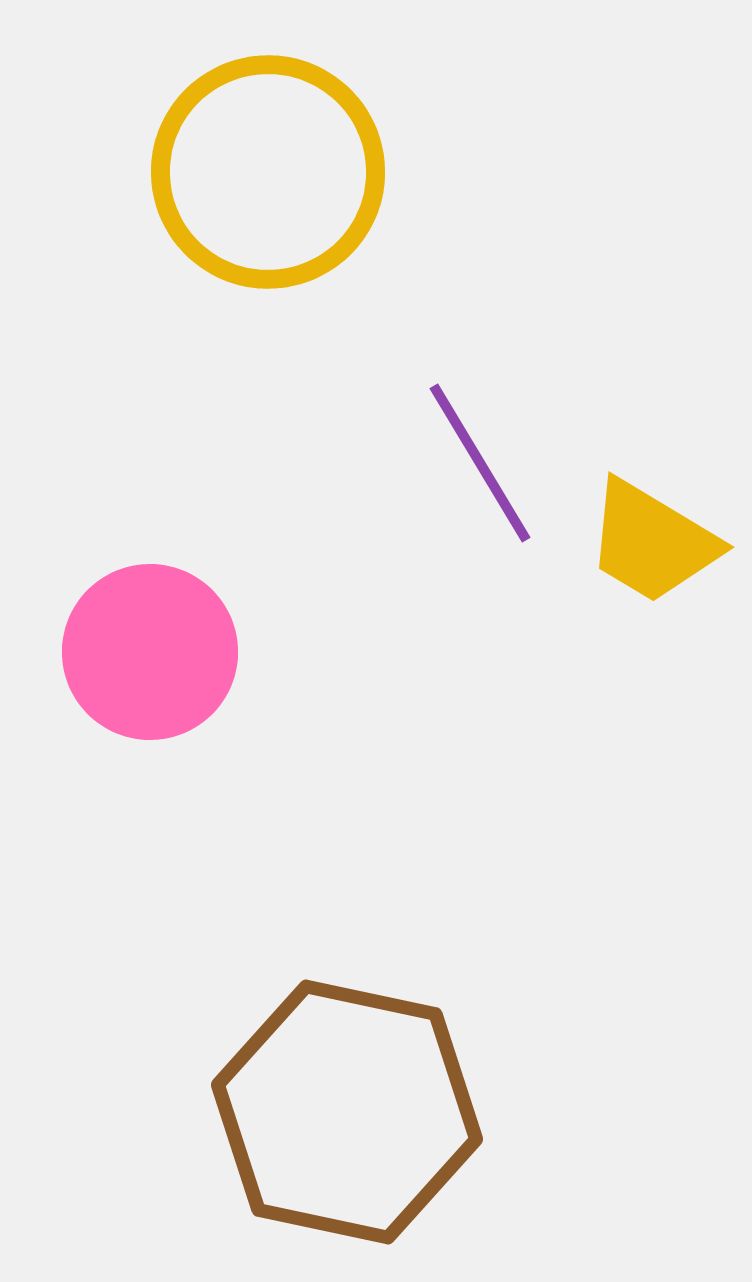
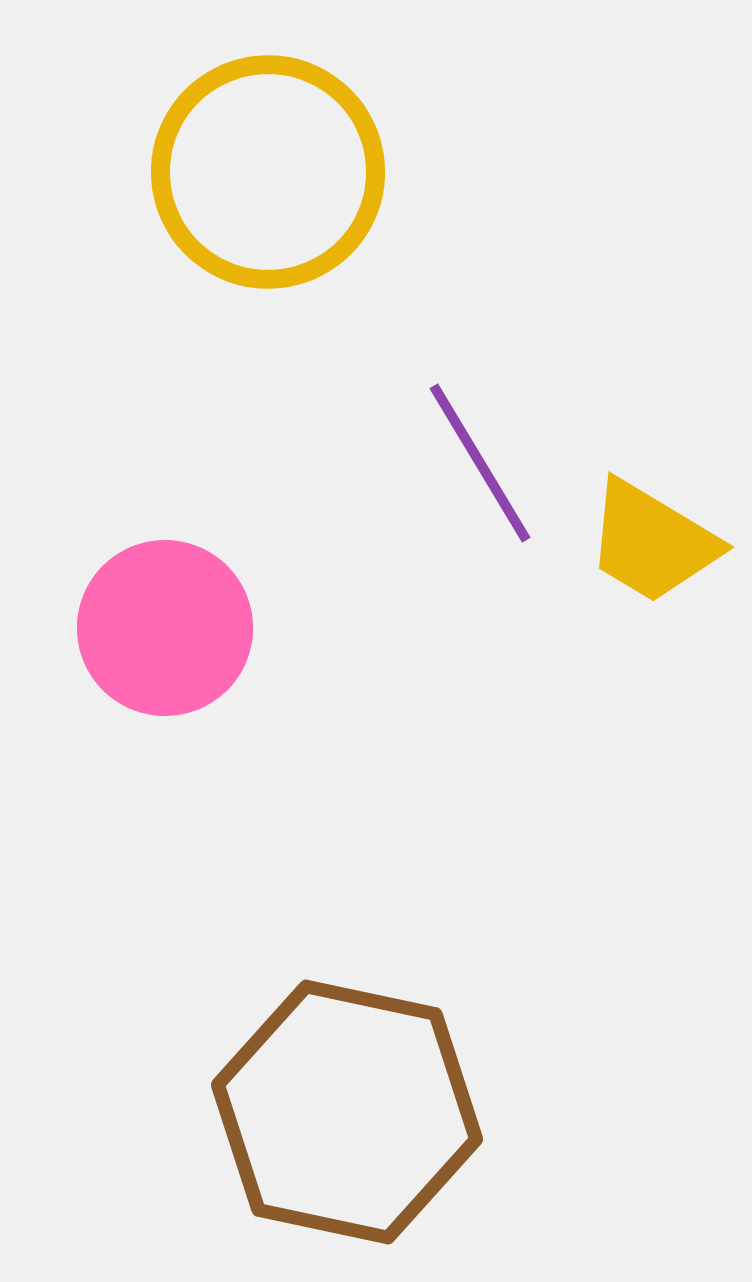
pink circle: moved 15 px right, 24 px up
